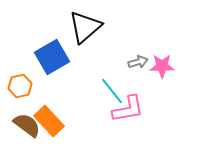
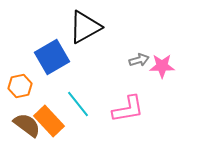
black triangle: rotated 12 degrees clockwise
gray arrow: moved 1 px right, 2 px up
cyan line: moved 34 px left, 13 px down
